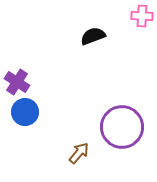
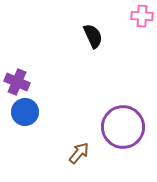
black semicircle: rotated 85 degrees clockwise
purple cross: rotated 10 degrees counterclockwise
purple circle: moved 1 px right
